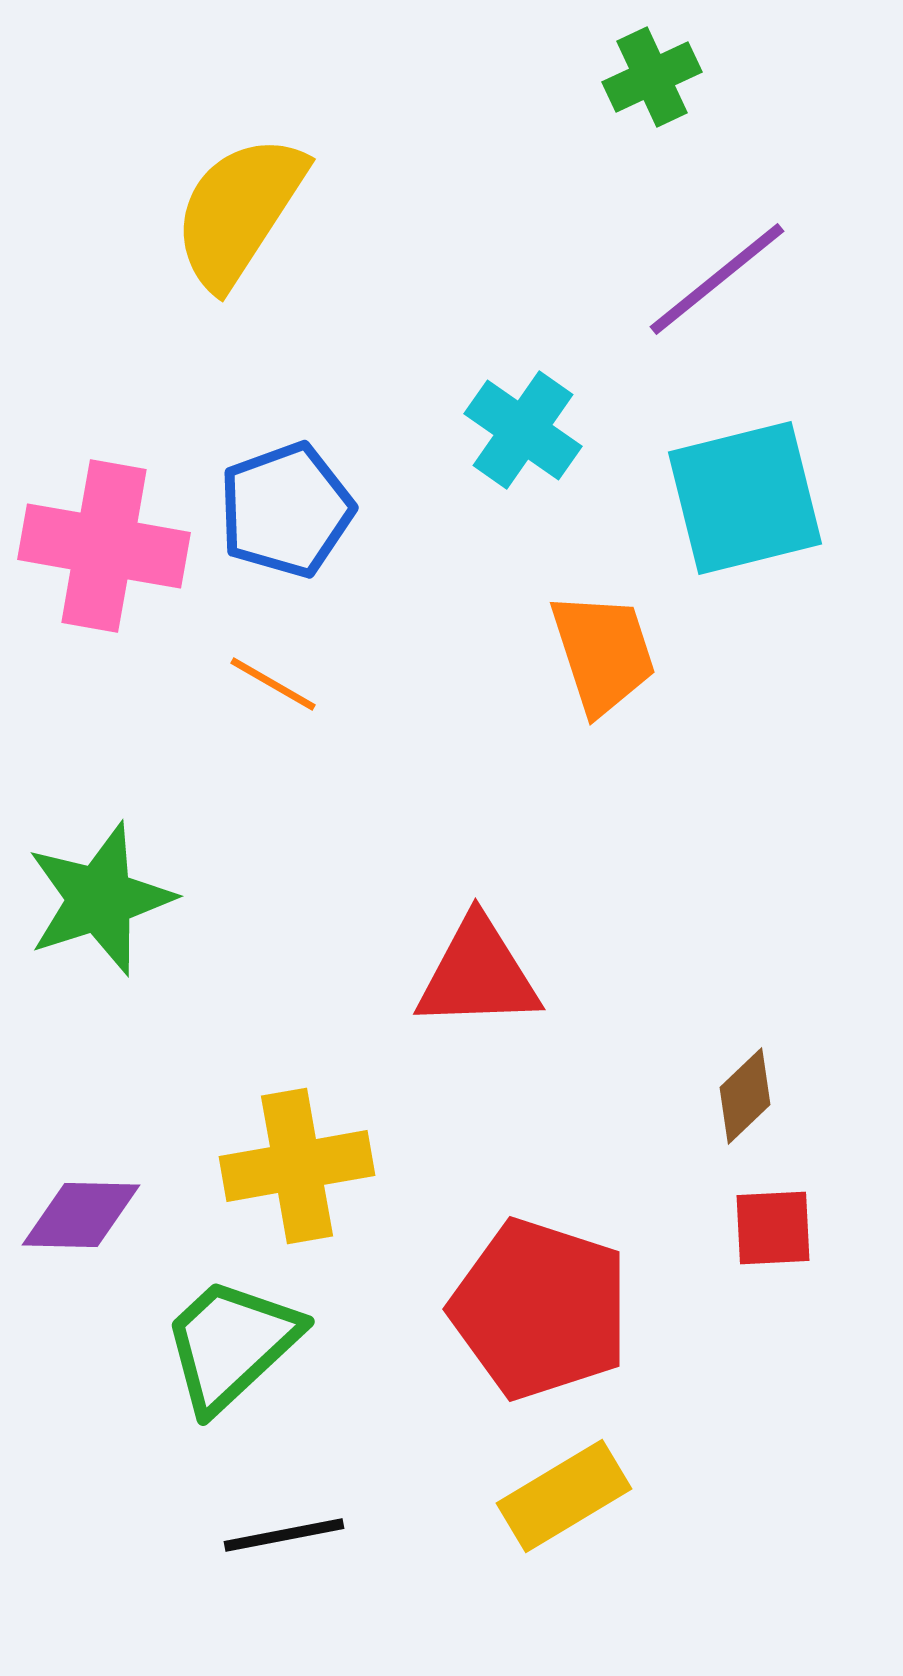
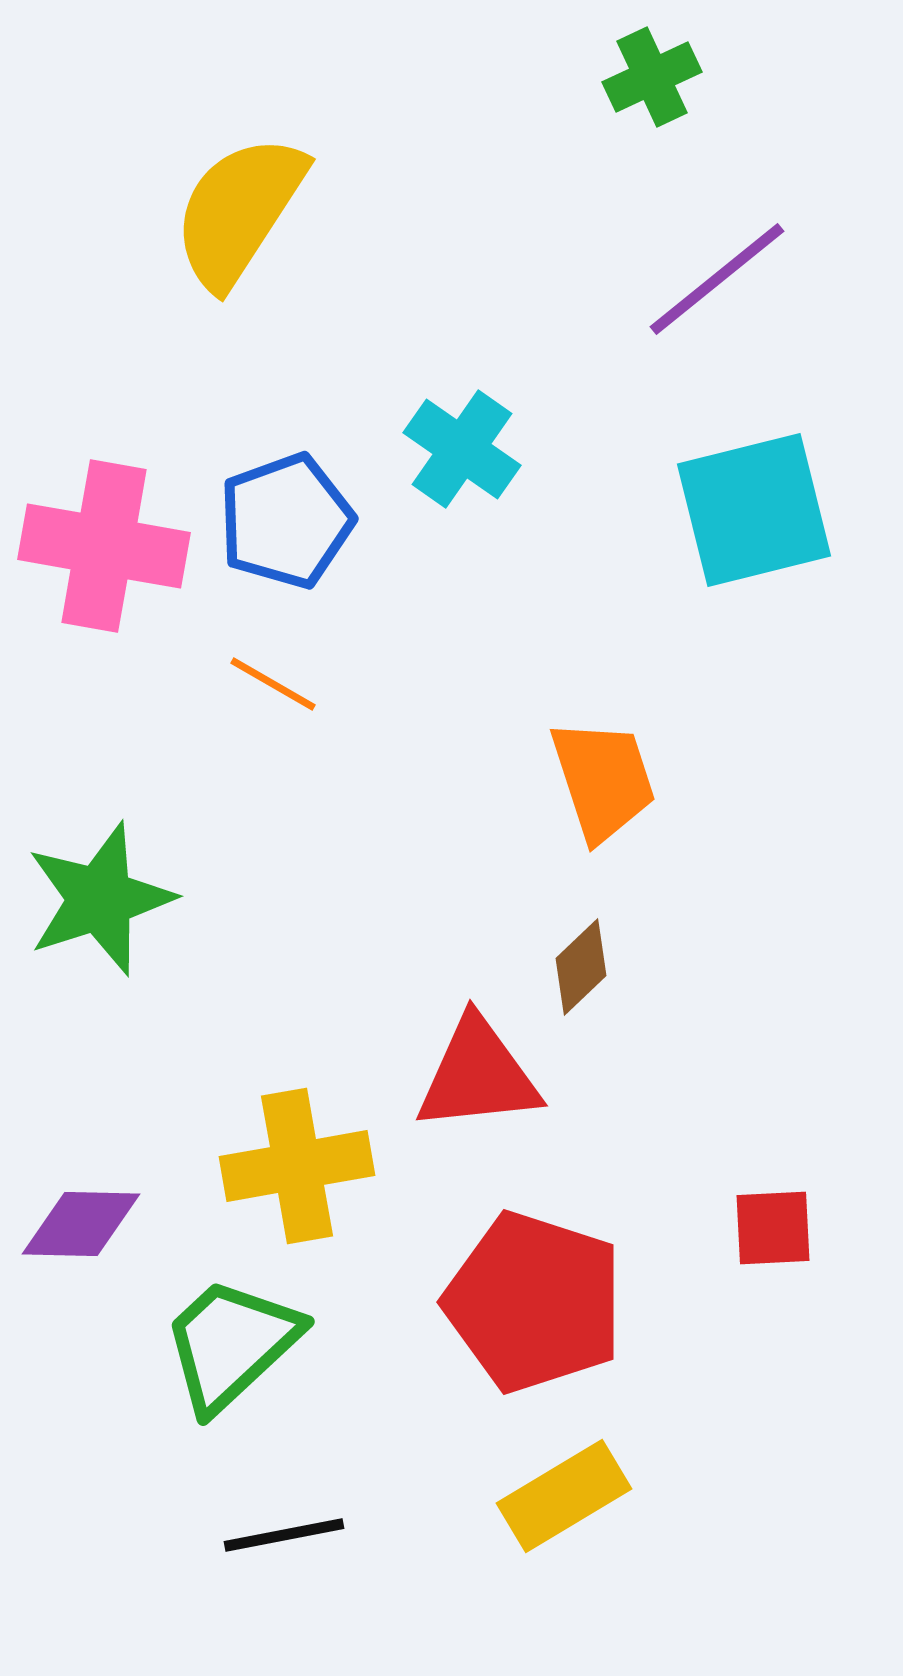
cyan cross: moved 61 px left, 19 px down
cyan square: moved 9 px right, 12 px down
blue pentagon: moved 11 px down
orange trapezoid: moved 127 px down
red triangle: moved 101 px down; rotated 4 degrees counterclockwise
brown diamond: moved 164 px left, 129 px up
purple diamond: moved 9 px down
red pentagon: moved 6 px left, 7 px up
